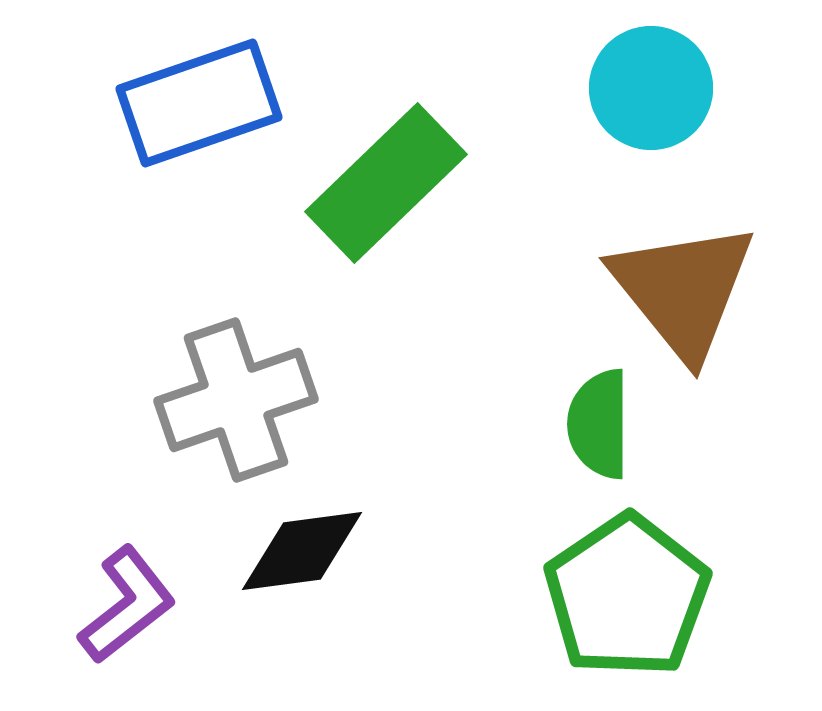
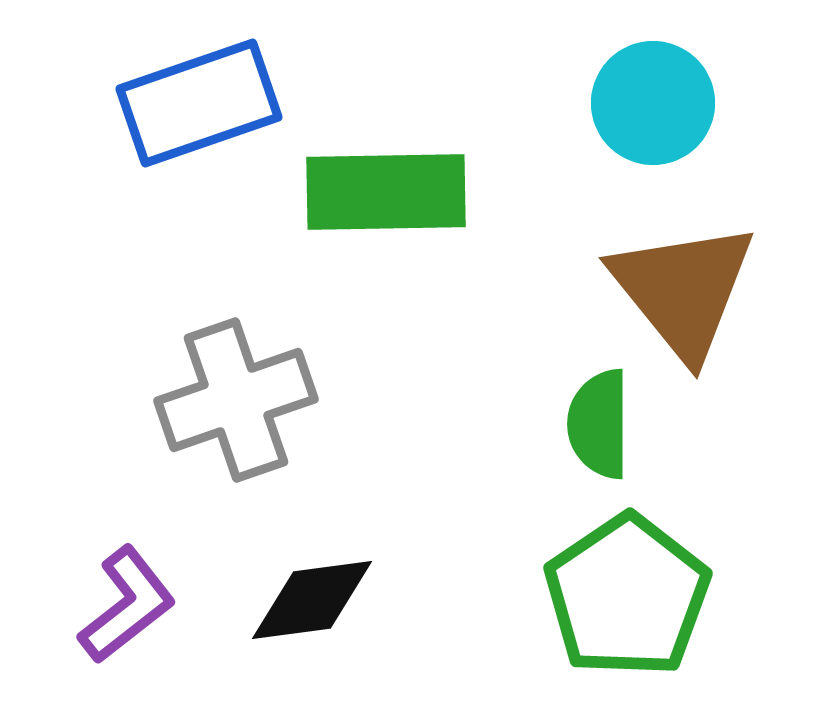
cyan circle: moved 2 px right, 15 px down
green rectangle: moved 9 px down; rotated 43 degrees clockwise
black diamond: moved 10 px right, 49 px down
